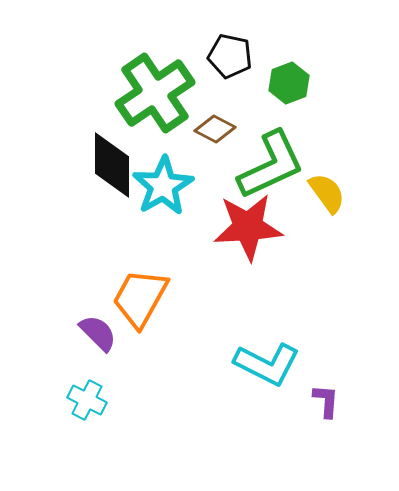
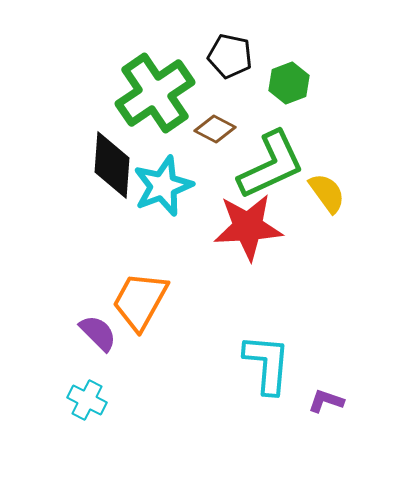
black diamond: rotated 4 degrees clockwise
cyan star: rotated 10 degrees clockwise
orange trapezoid: moved 3 px down
cyan L-shape: rotated 112 degrees counterclockwise
purple L-shape: rotated 75 degrees counterclockwise
